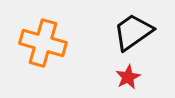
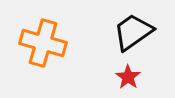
red star: rotated 10 degrees counterclockwise
